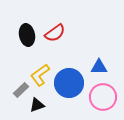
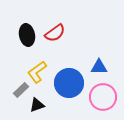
yellow L-shape: moved 3 px left, 3 px up
